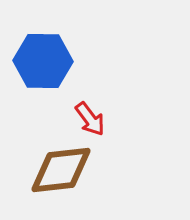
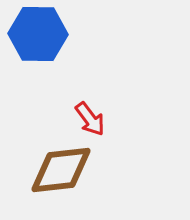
blue hexagon: moved 5 px left, 27 px up
